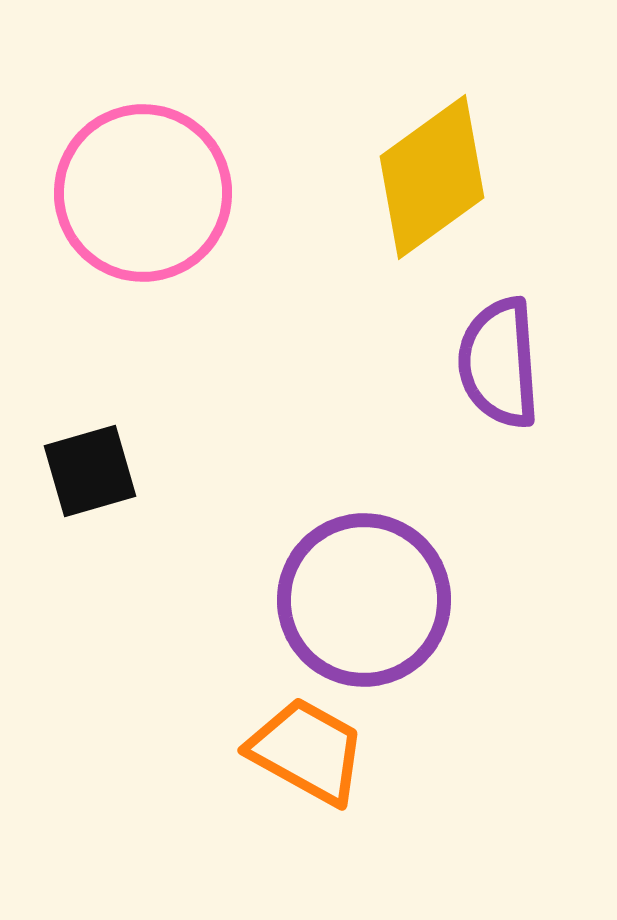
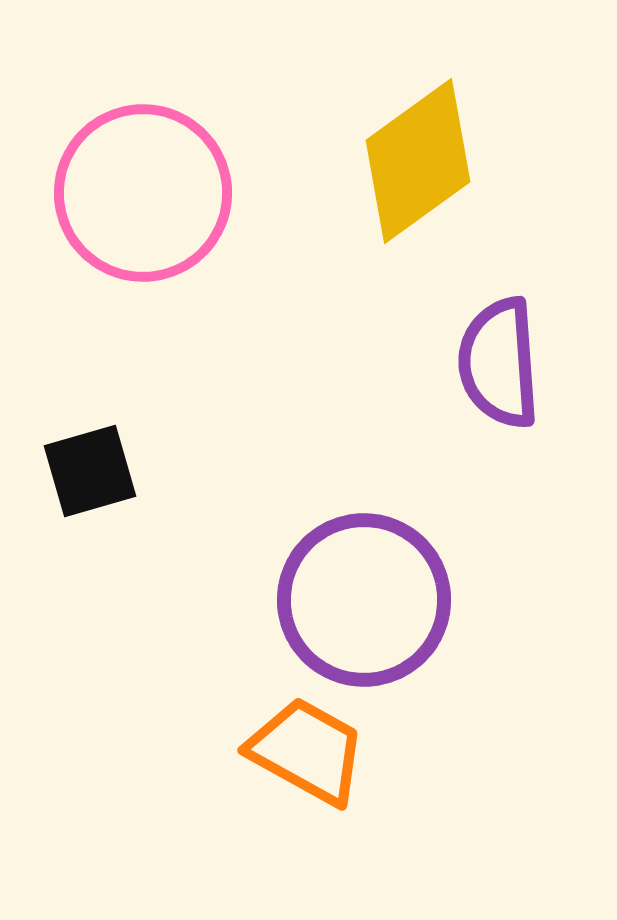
yellow diamond: moved 14 px left, 16 px up
